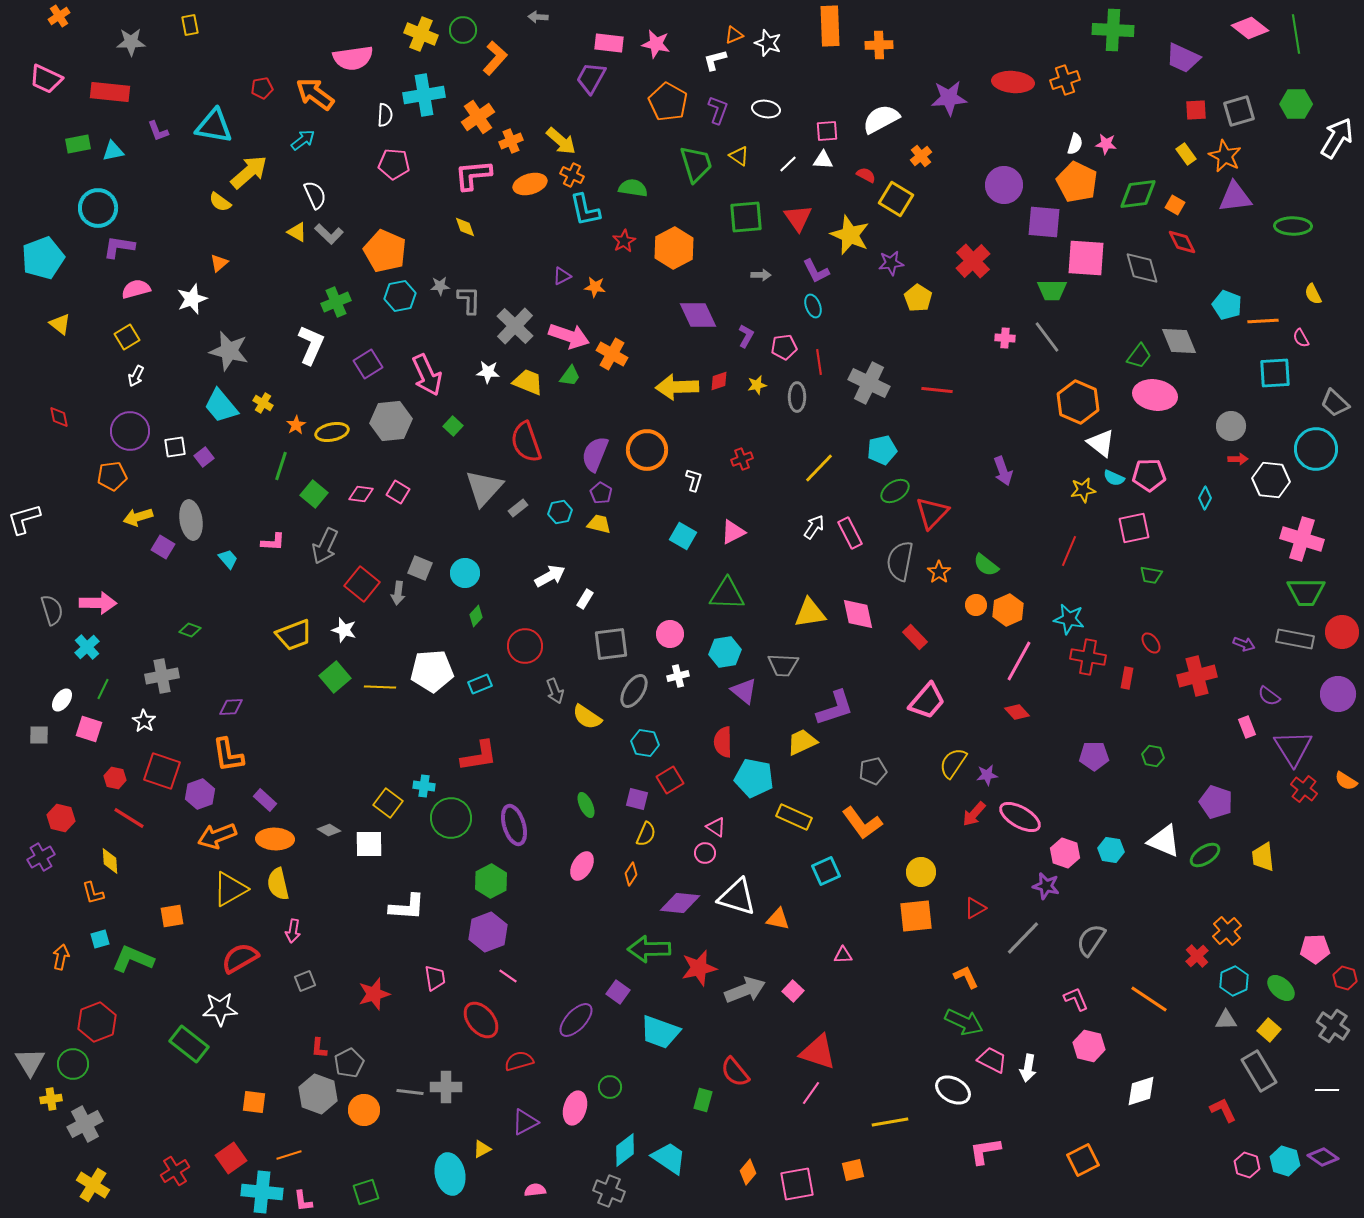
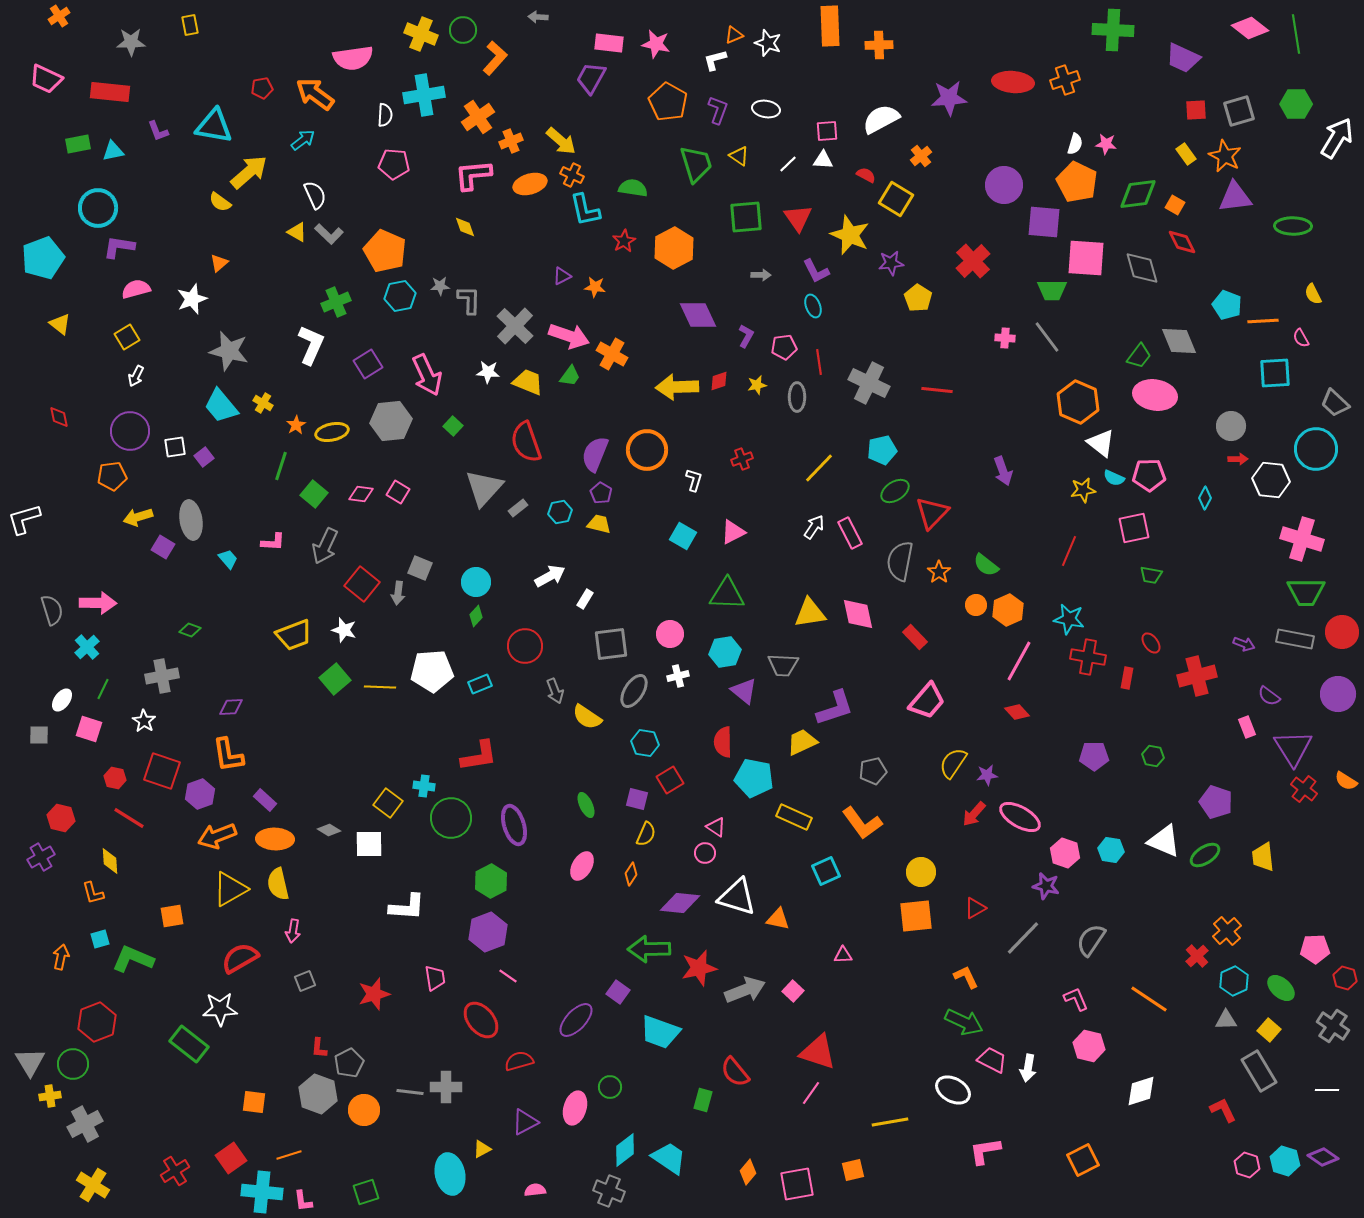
cyan circle at (465, 573): moved 11 px right, 9 px down
green square at (335, 677): moved 2 px down
yellow cross at (51, 1099): moved 1 px left, 3 px up
